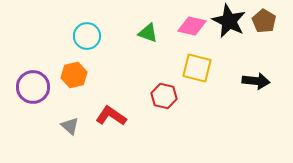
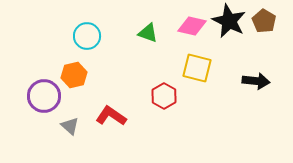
purple circle: moved 11 px right, 9 px down
red hexagon: rotated 15 degrees clockwise
